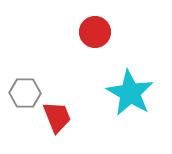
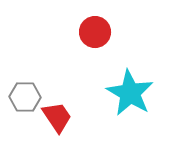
gray hexagon: moved 4 px down
red trapezoid: rotated 12 degrees counterclockwise
